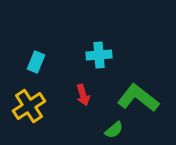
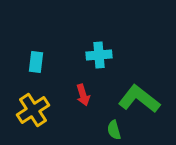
cyan rectangle: rotated 15 degrees counterclockwise
green L-shape: moved 1 px right, 1 px down
yellow cross: moved 4 px right, 4 px down
green semicircle: rotated 114 degrees clockwise
